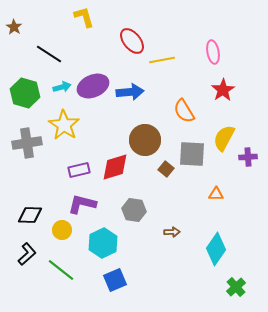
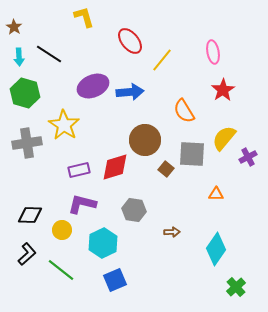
red ellipse: moved 2 px left
yellow line: rotated 40 degrees counterclockwise
cyan arrow: moved 43 px left, 30 px up; rotated 102 degrees clockwise
yellow semicircle: rotated 12 degrees clockwise
purple cross: rotated 24 degrees counterclockwise
